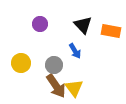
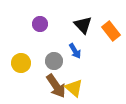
orange rectangle: rotated 42 degrees clockwise
gray circle: moved 4 px up
yellow triangle: rotated 12 degrees counterclockwise
